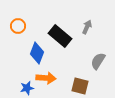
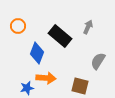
gray arrow: moved 1 px right
